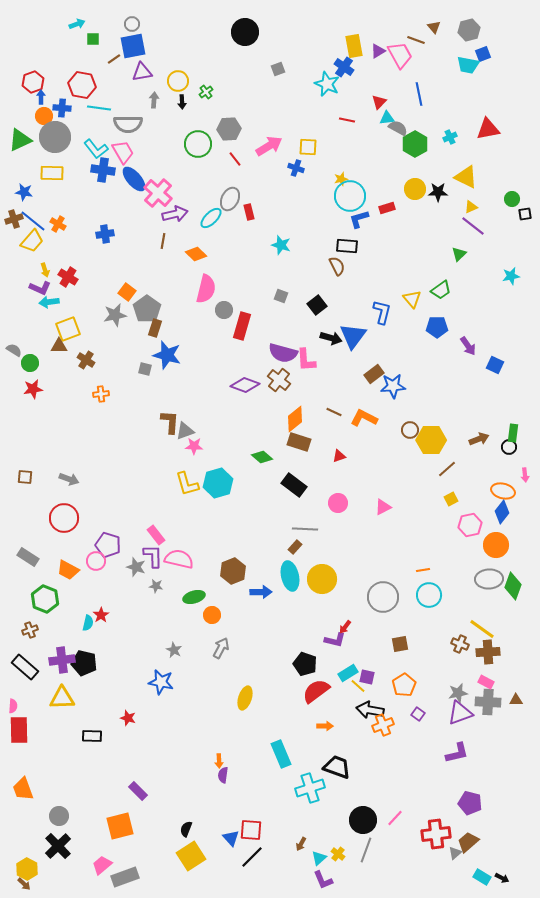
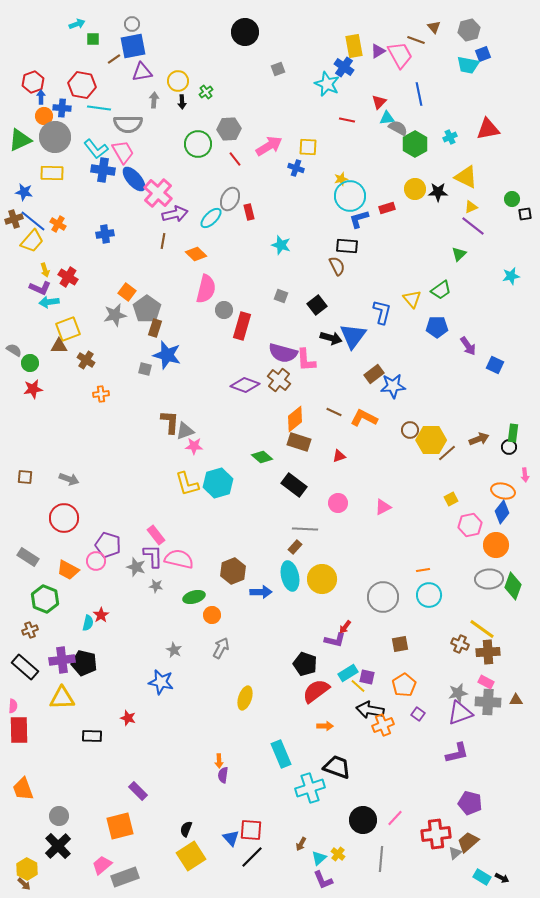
brown line at (447, 469): moved 16 px up
gray line at (366, 850): moved 15 px right, 9 px down; rotated 15 degrees counterclockwise
